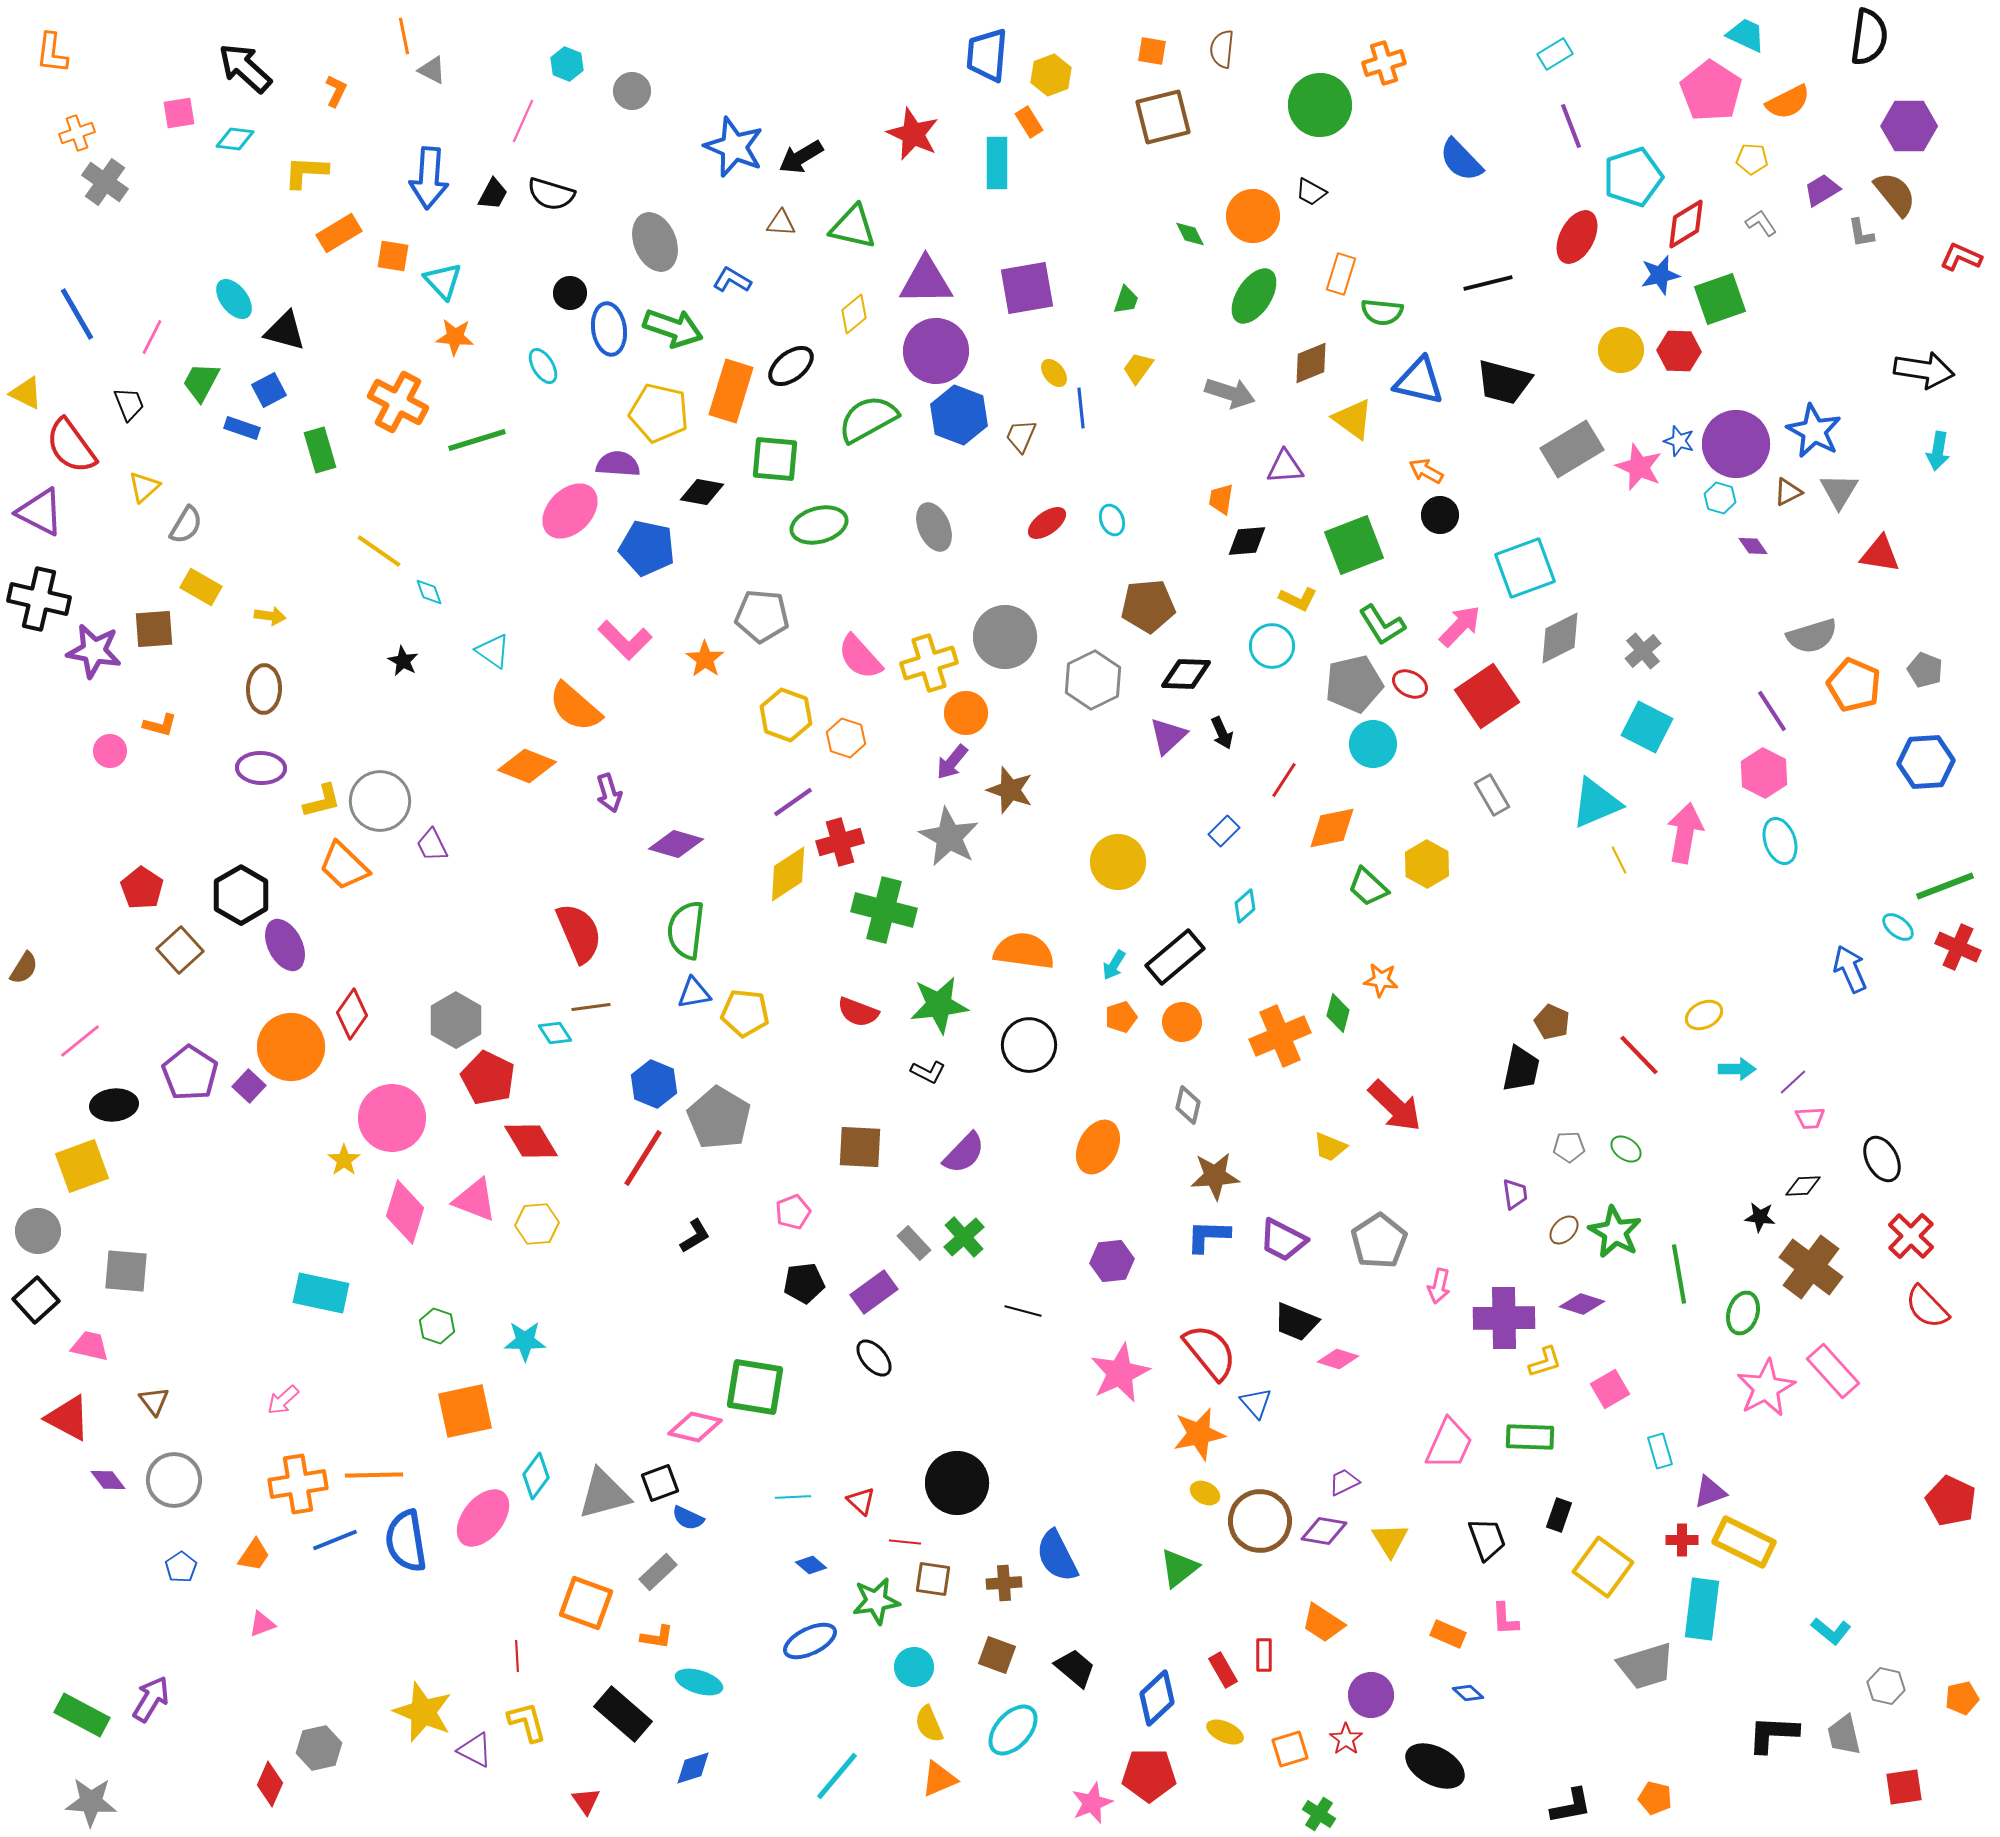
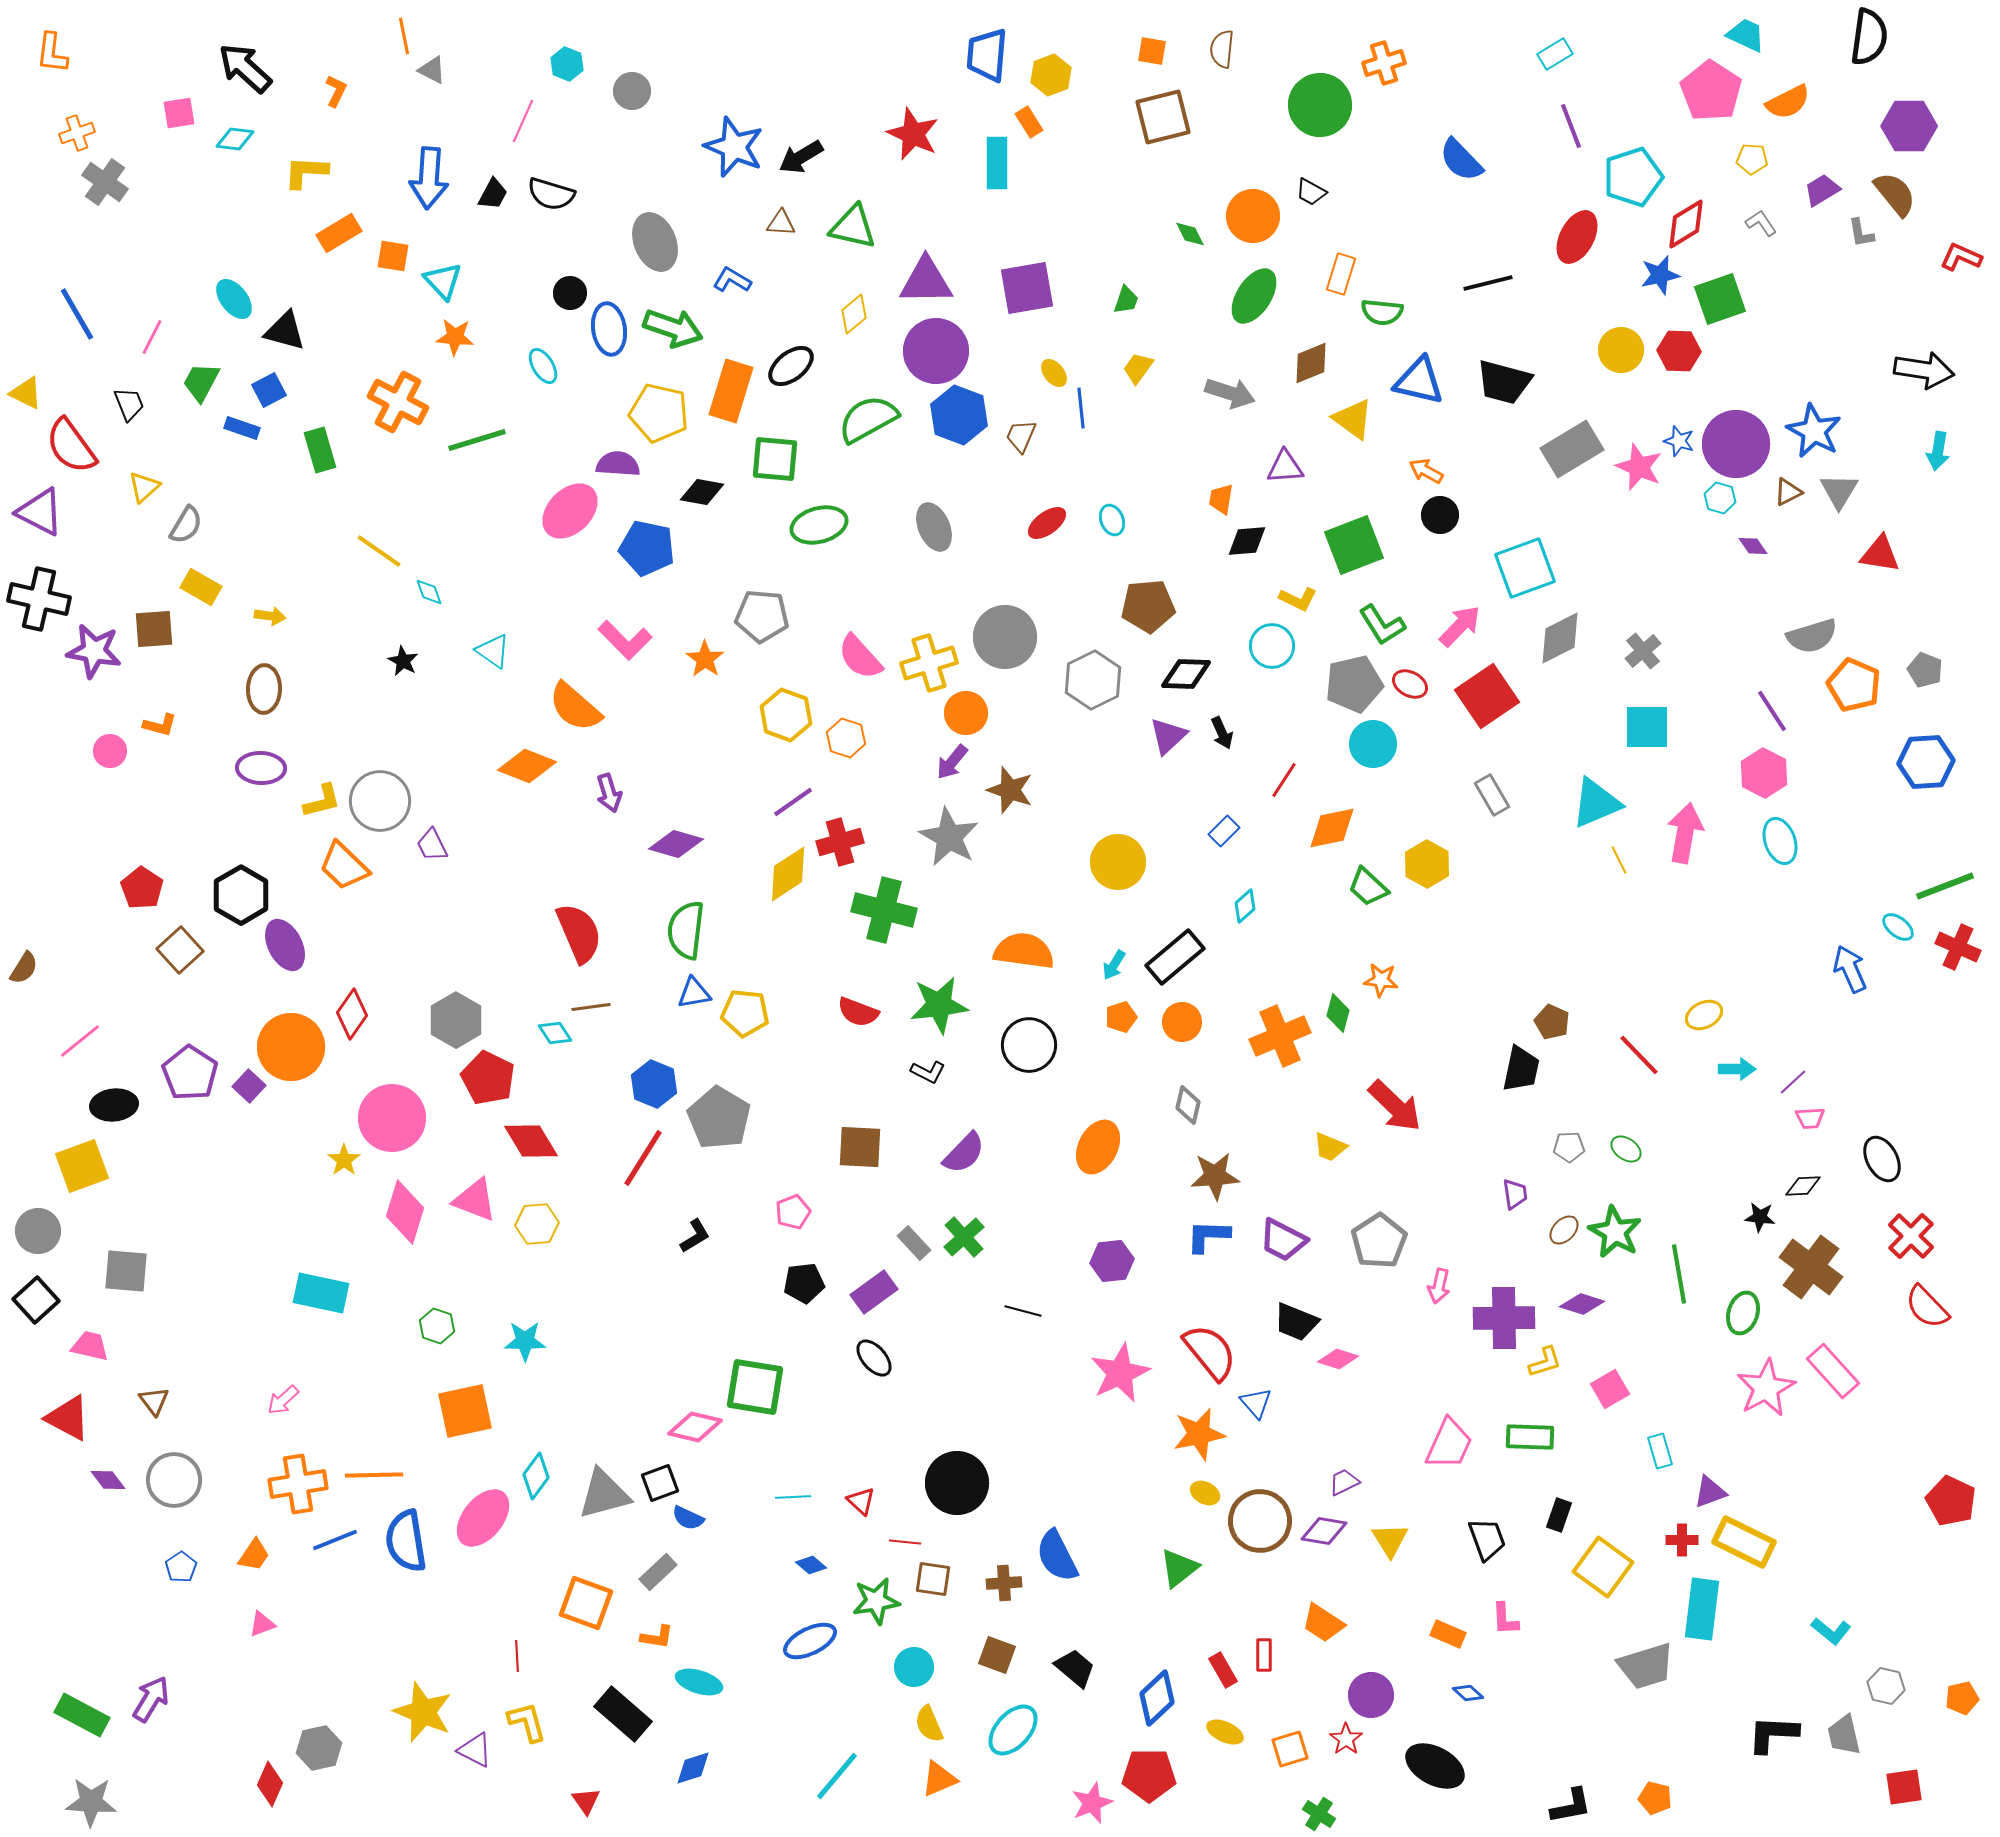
cyan square at (1647, 727): rotated 27 degrees counterclockwise
